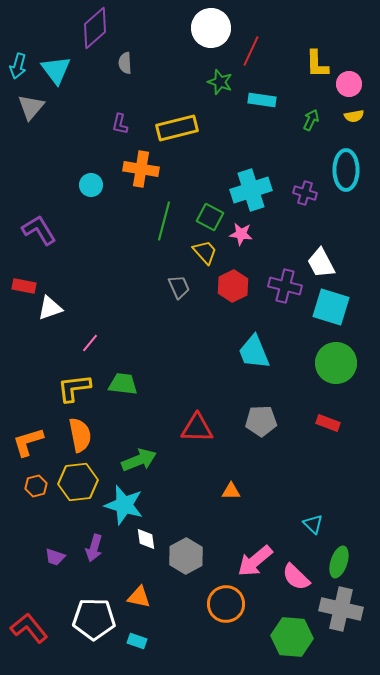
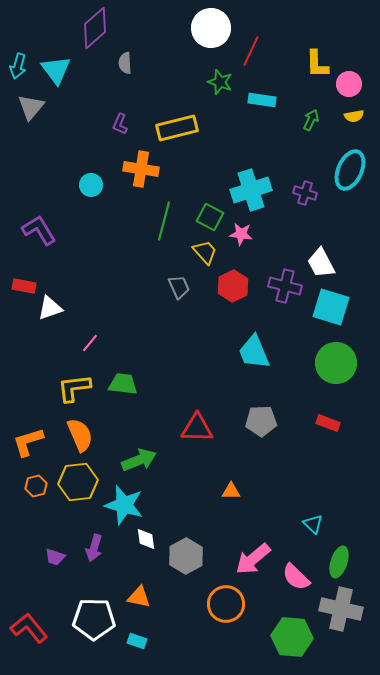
purple L-shape at (120, 124): rotated 10 degrees clockwise
cyan ellipse at (346, 170): moved 4 px right; rotated 24 degrees clockwise
orange semicircle at (80, 435): rotated 12 degrees counterclockwise
pink arrow at (255, 561): moved 2 px left, 2 px up
